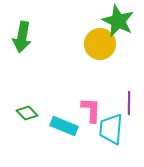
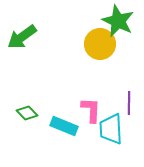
green arrow: rotated 44 degrees clockwise
cyan trapezoid: rotated 8 degrees counterclockwise
